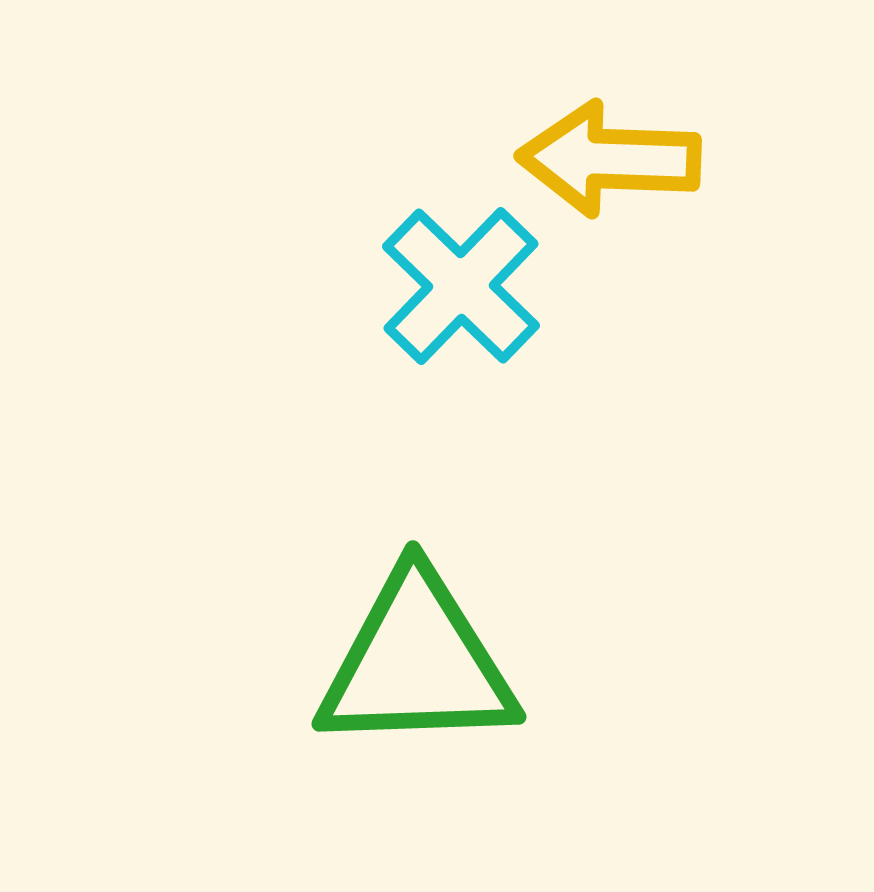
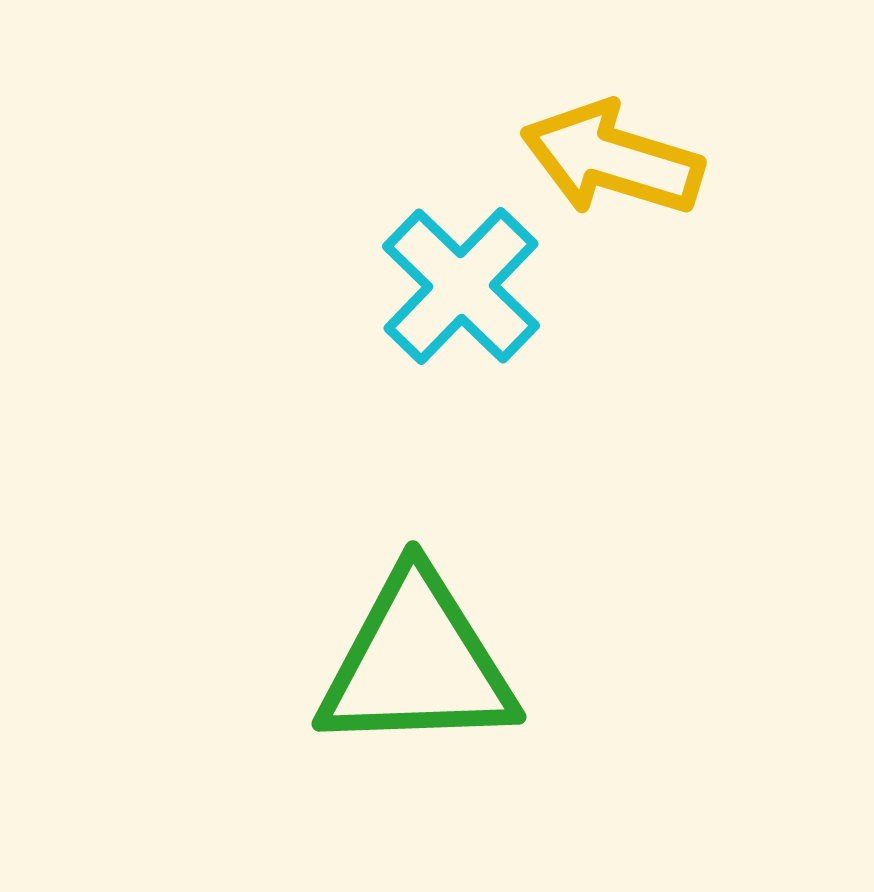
yellow arrow: moved 3 px right; rotated 15 degrees clockwise
